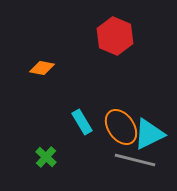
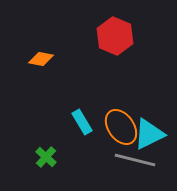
orange diamond: moved 1 px left, 9 px up
